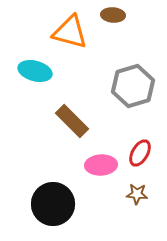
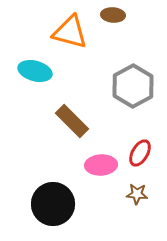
gray hexagon: rotated 12 degrees counterclockwise
